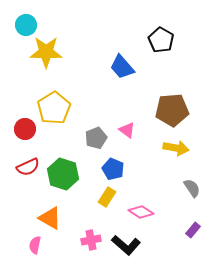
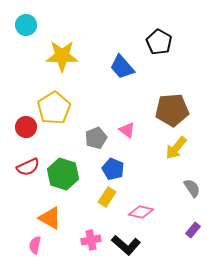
black pentagon: moved 2 px left, 2 px down
yellow star: moved 16 px right, 4 px down
red circle: moved 1 px right, 2 px up
yellow arrow: rotated 120 degrees clockwise
pink diamond: rotated 20 degrees counterclockwise
